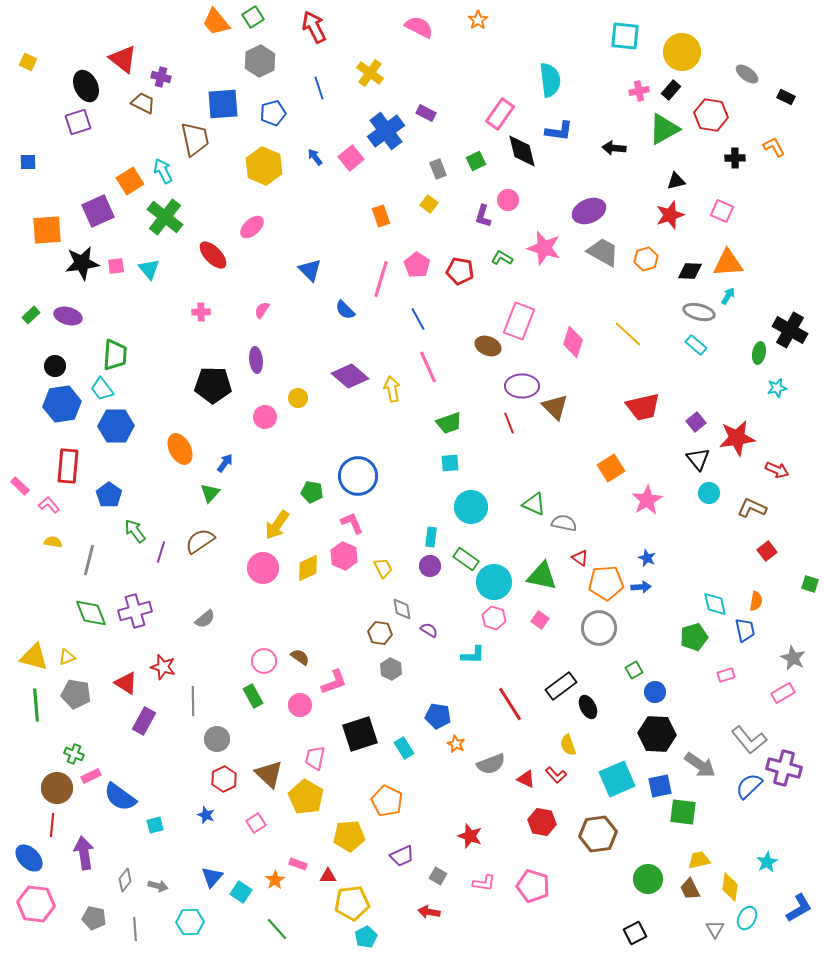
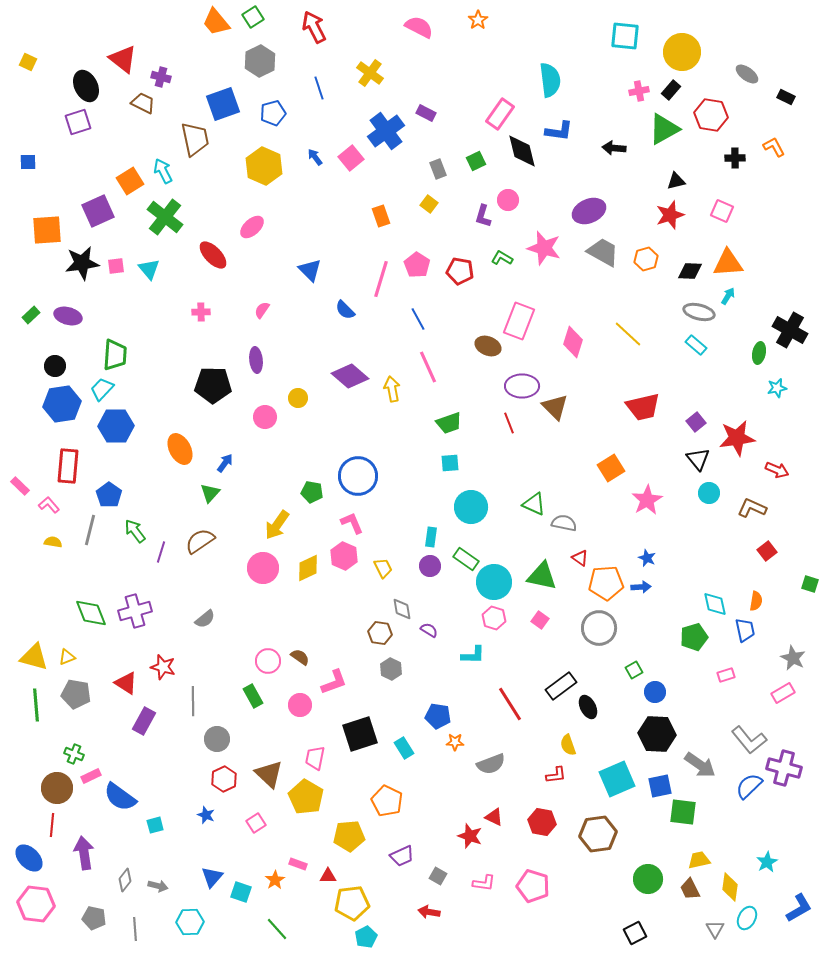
blue square at (223, 104): rotated 16 degrees counterclockwise
cyan trapezoid at (102, 389): rotated 80 degrees clockwise
gray line at (89, 560): moved 1 px right, 30 px up
pink circle at (264, 661): moved 4 px right
orange star at (456, 744): moved 1 px left, 2 px up; rotated 24 degrees counterclockwise
red L-shape at (556, 775): rotated 55 degrees counterclockwise
red triangle at (526, 779): moved 32 px left, 38 px down
cyan square at (241, 892): rotated 15 degrees counterclockwise
